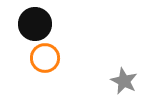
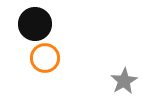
gray star: rotated 16 degrees clockwise
